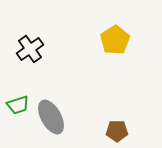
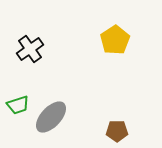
gray ellipse: rotated 72 degrees clockwise
